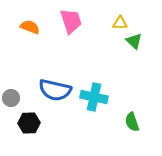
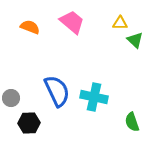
pink trapezoid: moved 1 px right, 1 px down; rotated 32 degrees counterclockwise
green triangle: moved 1 px right, 1 px up
blue semicircle: moved 2 px right, 1 px down; rotated 128 degrees counterclockwise
